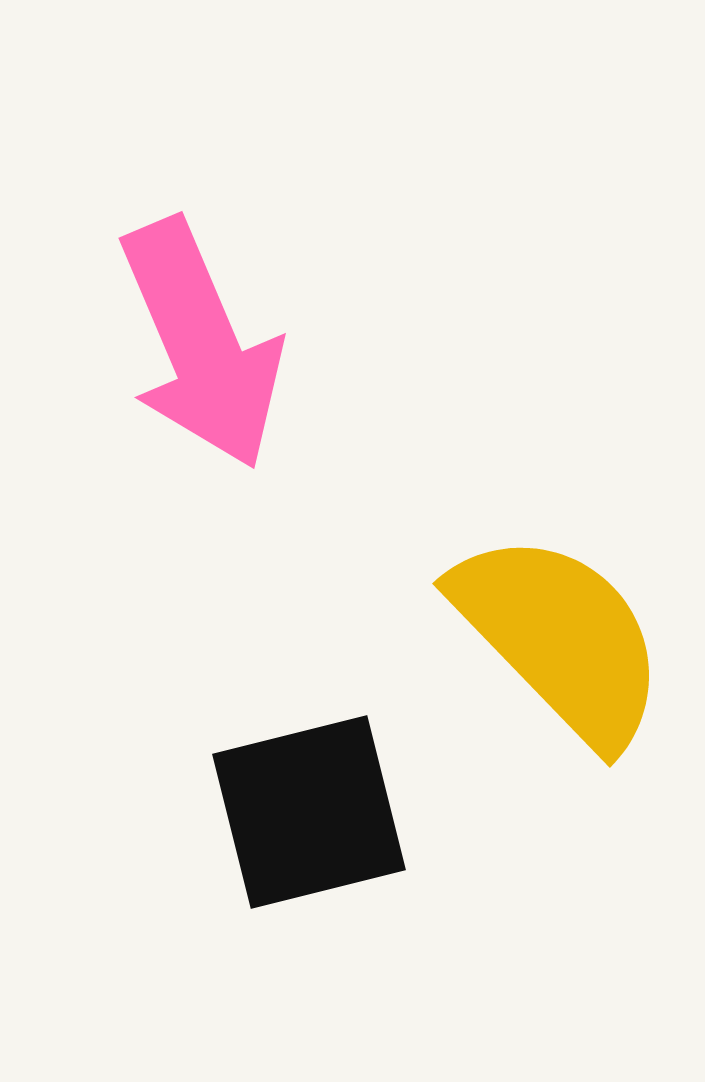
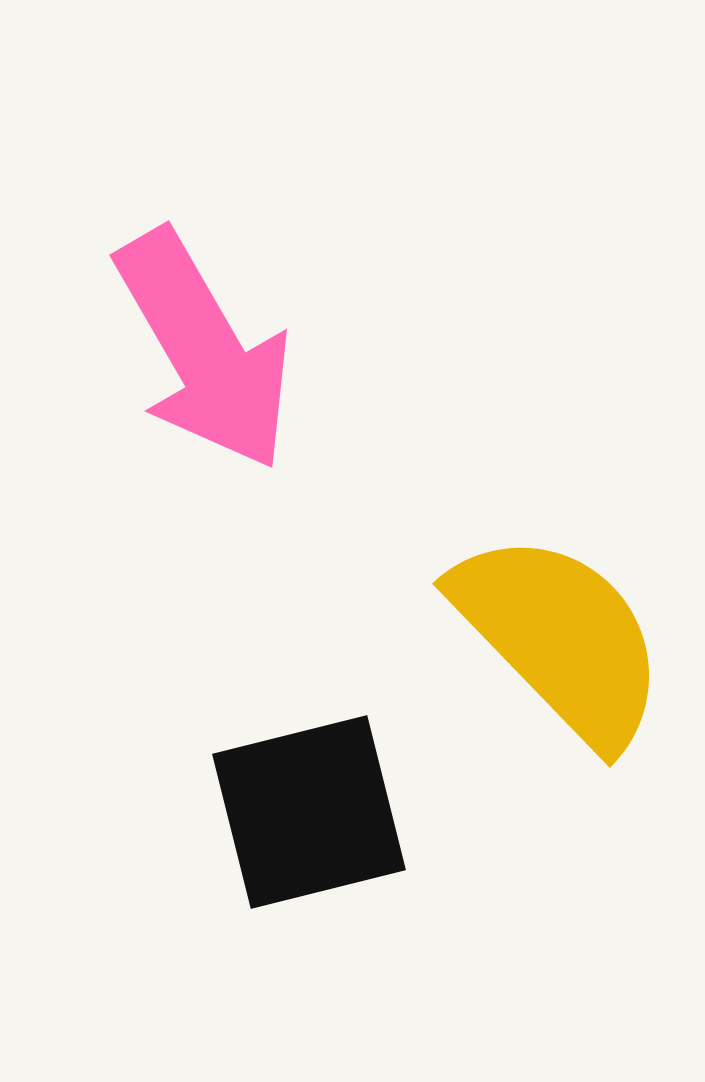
pink arrow: moved 3 px right, 6 px down; rotated 7 degrees counterclockwise
